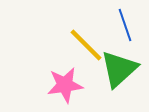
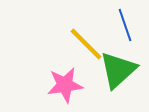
yellow line: moved 1 px up
green triangle: moved 1 px left, 1 px down
